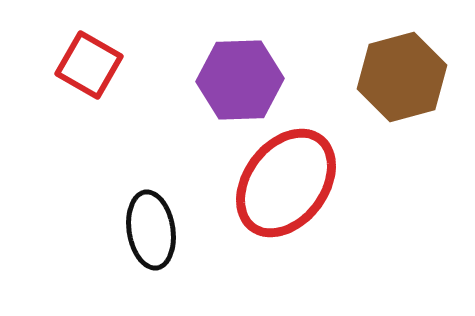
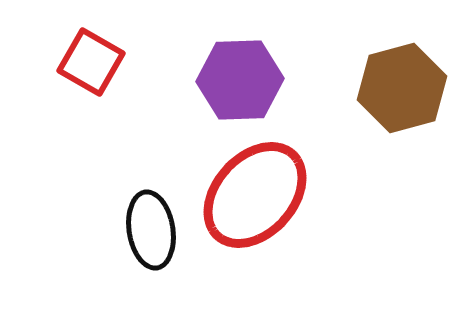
red square: moved 2 px right, 3 px up
brown hexagon: moved 11 px down
red ellipse: moved 31 px left, 12 px down; rotated 5 degrees clockwise
